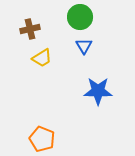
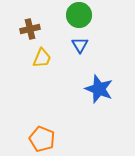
green circle: moved 1 px left, 2 px up
blue triangle: moved 4 px left, 1 px up
yellow trapezoid: rotated 35 degrees counterclockwise
blue star: moved 1 px right, 2 px up; rotated 20 degrees clockwise
